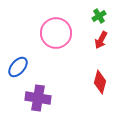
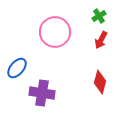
pink circle: moved 1 px left, 1 px up
blue ellipse: moved 1 px left, 1 px down
purple cross: moved 4 px right, 5 px up
